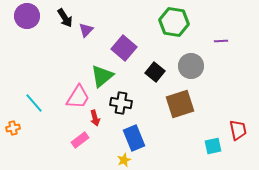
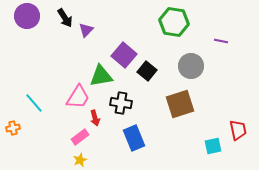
purple line: rotated 16 degrees clockwise
purple square: moved 7 px down
black square: moved 8 px left, 1 px up
green triangle: moved 1 px left; rotated 30 degrees clockwise
pink rectangle: moved 3 px up
yellow star: moved 44 px left
